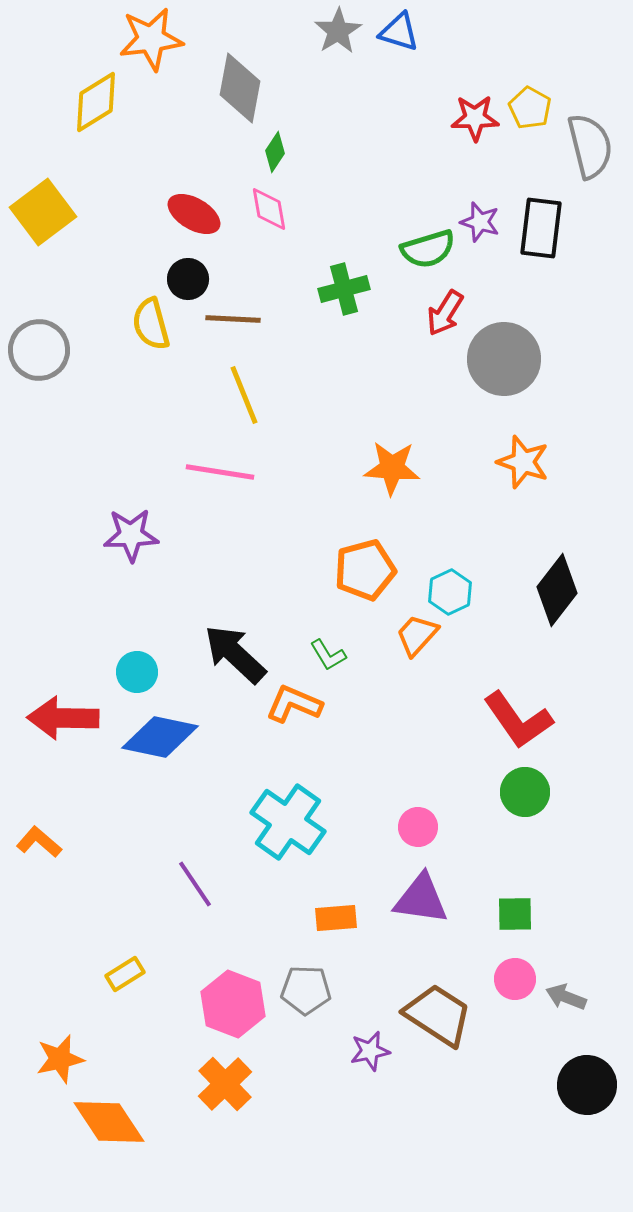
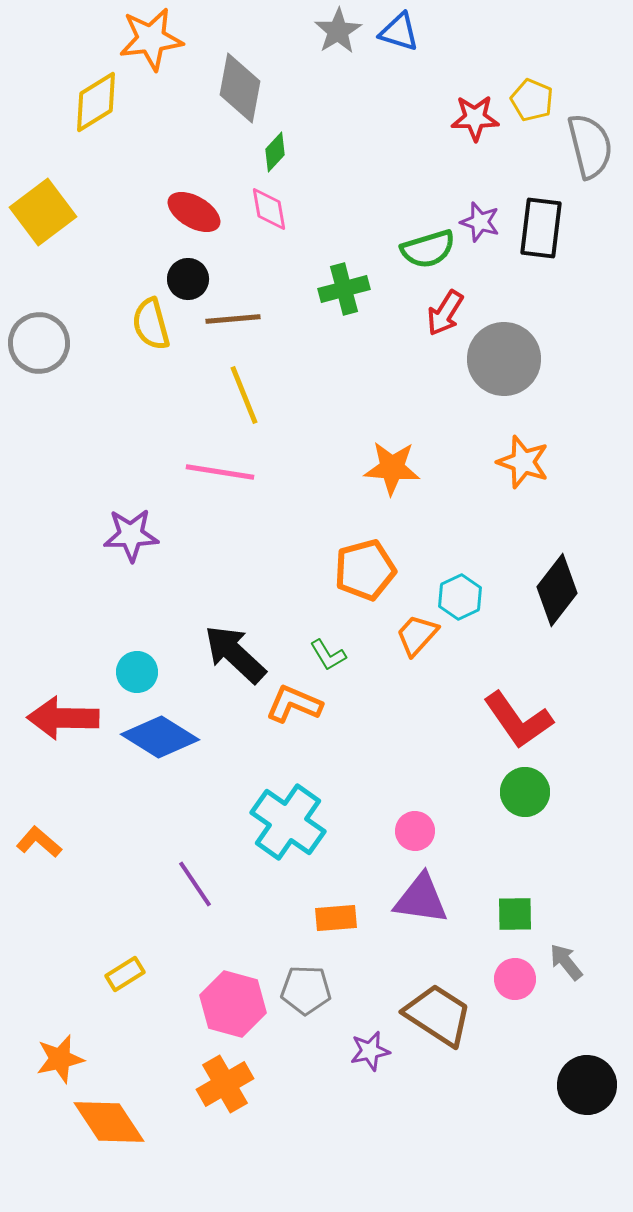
yellow pentagon at (530, 108): moved 2 px right, 8 px up; rotated 6 degrees counterclockwise
green diamond at (275, 152): rotated 9 degrees clockwise
red ellipse at (194, 214): moved 2 px up
brown line at (233, 319): rotated 8 degrees counterclockwise
gray circle at (39, 350): moved 7 px up
cyan hexagon at (450, 592): moved 10 px right, 5 px down
blue diamond at (160, 737): rotated 20 degrees clockwise
pink circle at (418, 827): moved 3 px left, 4 px down
gray arrow at (566, 997): moved 35 px up; rotated 30 degrees clockwise
pink hexagon at (233, 1004): rotated 6 degrees counterclockwise
orange cross at (225, 1084): rotated 14 degrees clockwise
